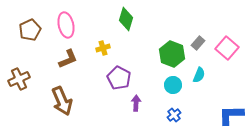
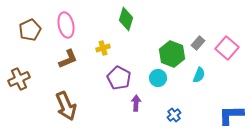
cyan circle: moved 15 px left, 7 px up
brown arrow: moved 4 px right, 5 px down
